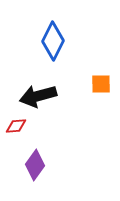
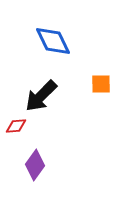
blue diamond: rotated 51 degrees counterclockwise
black arrow: moved 3 px right; rotated 30 degrees counterclockwise
